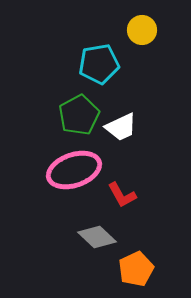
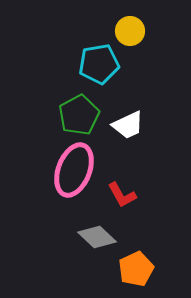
yellow circle: moved 12 px left, 1 px down
white trapezoid: moved 7 px right, 2 px up
pink ellipse: rotated 50 degrees counterclockwise
